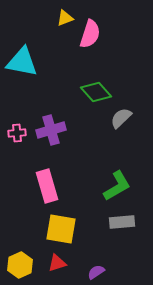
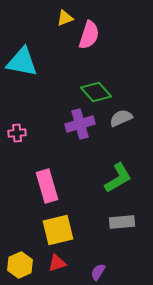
pink semicircle: moved 1 px left, 1 px down
gray semicircle: rotated 20 degrees clockwise
purple cross: moved 29 px right, 6 px up
green L-shape: moved 1 px right, 8 px up
yellow square: moved 3 px left, 1 px down; rotated 24 degrees counterclockwise
purple semicircle: moved 2 px right; rotated 24 degrees counterclockwise
